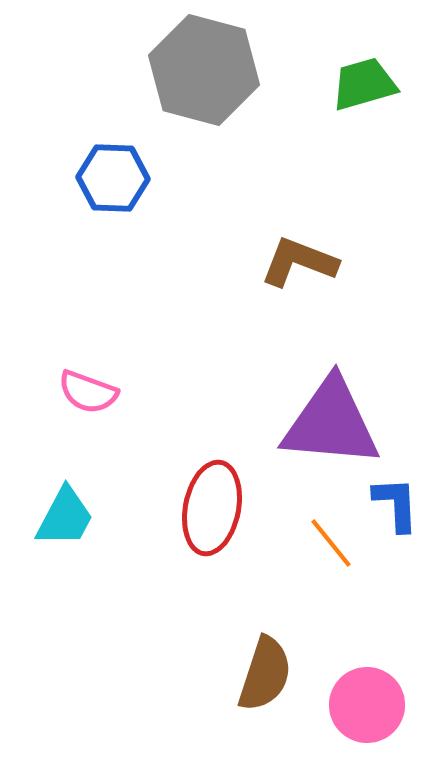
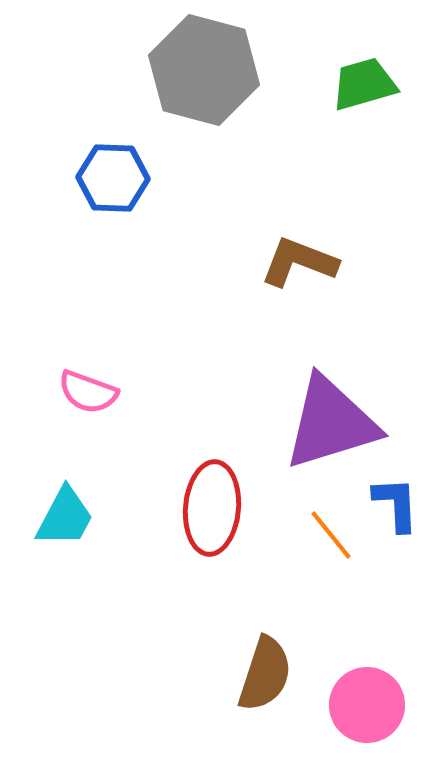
purple triangle: rotated 22 degrees counterclockwise
red ellipse: rotated 6 degrees counterclockwise
orange line: moved 8 px up
